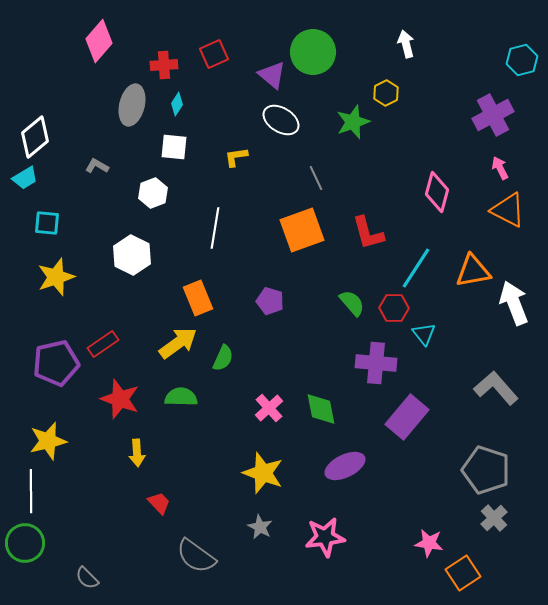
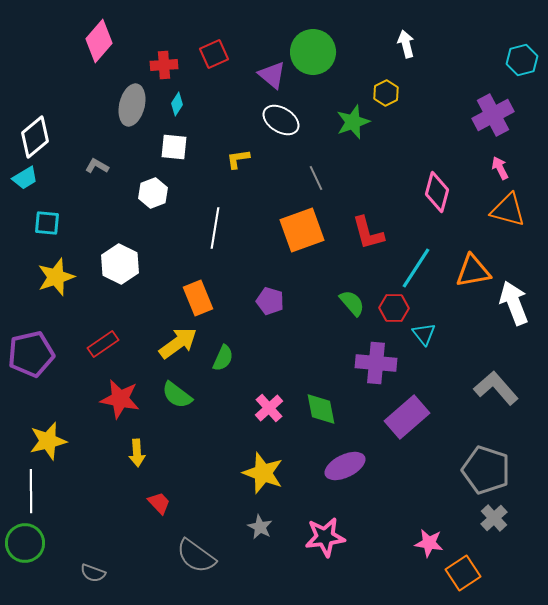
yellow L-shape at (236, 157): moved 2 px right, 2 px down
orange triangle at (508, 210): rotated 12 degrees counterclockwise
white hexagon at (132, 255): moved 12 px left, 9 px down
purple pentagon at (56, 363): moved 25 px left, 9 px up
green semicircle at (181, 397): moved 4 px left, 2 px up; rotated 144 degrees counterclockwise
red star at (120, 399): rotated 9 degrees counterclockwise
purple rectangle at (407, 417): rotated 9 degrees clockwise
gray semicircle at (87, 578): moved 6 px right, 5 px up; rotated 25 degrees counterclockwise
